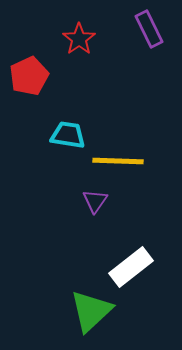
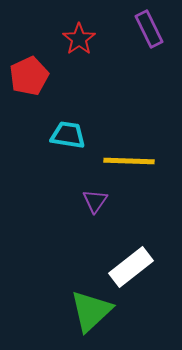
yellow line: moved 11 px right
